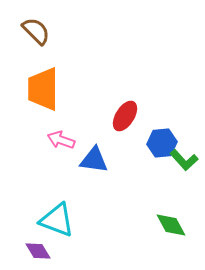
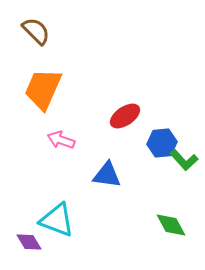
orange trapezoid: rotated 24 degrees clockwise
red ellipse: rotated 24 degrees clockwise
blue triangle: moved 13 px right, 15 px down
purple diamond: moved 9 px left, 9 px up
